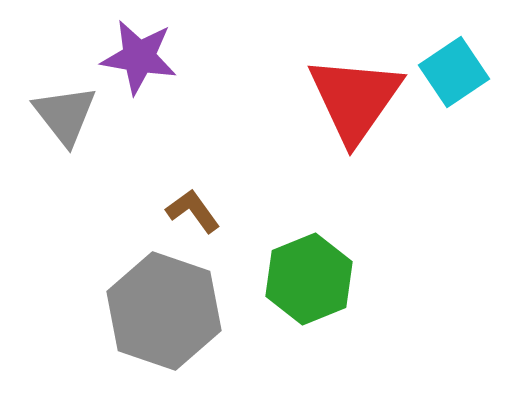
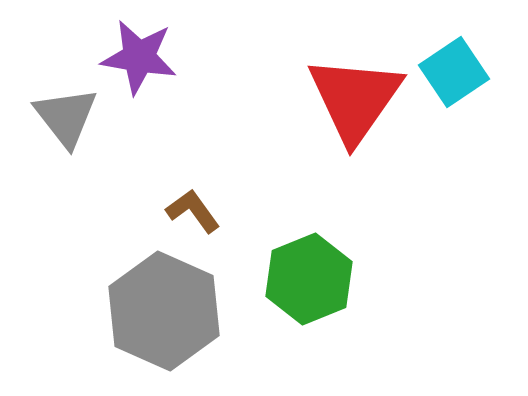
gray triangle: moved 1 px right, 2 px down
gray hexagon: rotated 5 degrees clockwise
